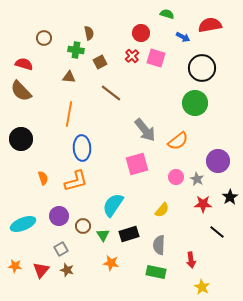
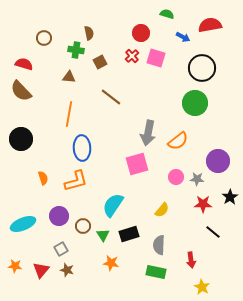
brown line at (111, 93): moved 4 px down
gray arrow at (145, 130): moved 3 px right, 3 px down; rotated 50 degrees clockwise
gray star at (197, 179): rotated 24 degrees counterclockwise
black line at (217, 232): moved 4 px left
